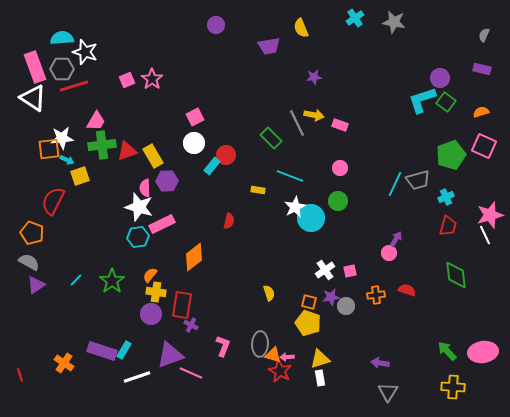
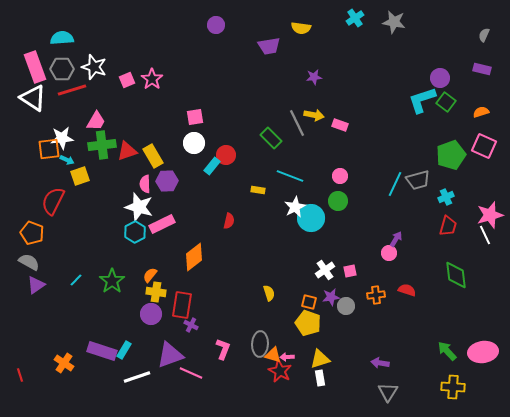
yellow semicircle at (301, 28): rotated 60 degrees counterclockwise
white star at (85, 52): moved 9 px right, 15 px down
red line at (74, 86): moved 2 px left, 4 px down
pink square at (195, 117): rotated 18 degrees clockwise
pink circle at (340, 168): moved 8 px down
pink semicircle at (145, 188): moved 4 px up
cyan hexagon at (138, 237): moved 3 px left, 5 px up; rotated 20 degrees counterclockwise
pink L-shape at (223, 346): moved 3 px down
